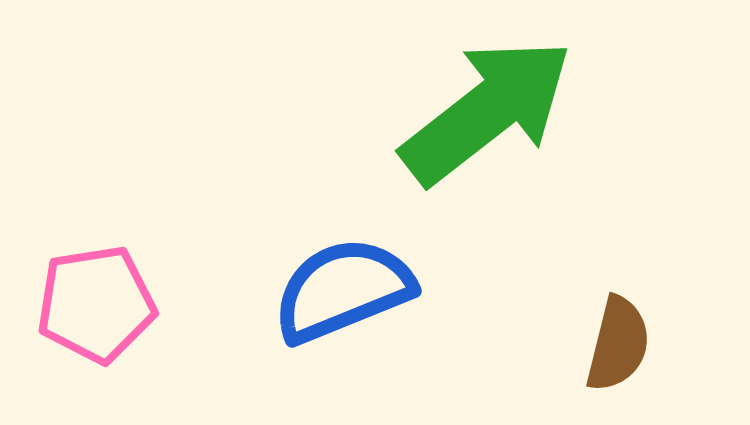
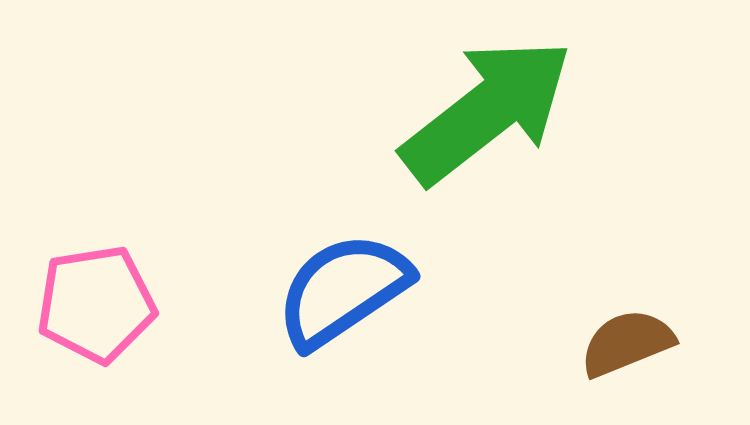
blue semicircle: rotated 12 degrees counterclockwise
brown semicircle: moved 9 px right, 1 px up; rotated 126 degrees counterclockwise
